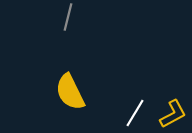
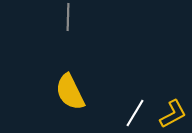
gray line: rotated 12 degrees counterclockwise
